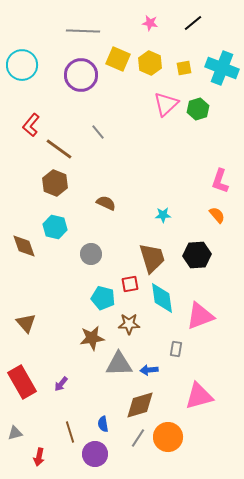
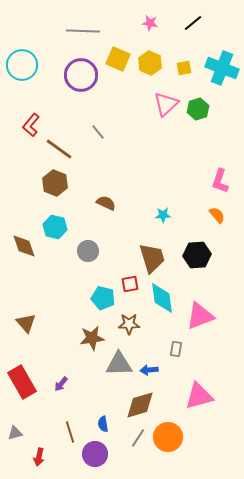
gray circle at (91, 254): moved 3 px left, 3 px up
